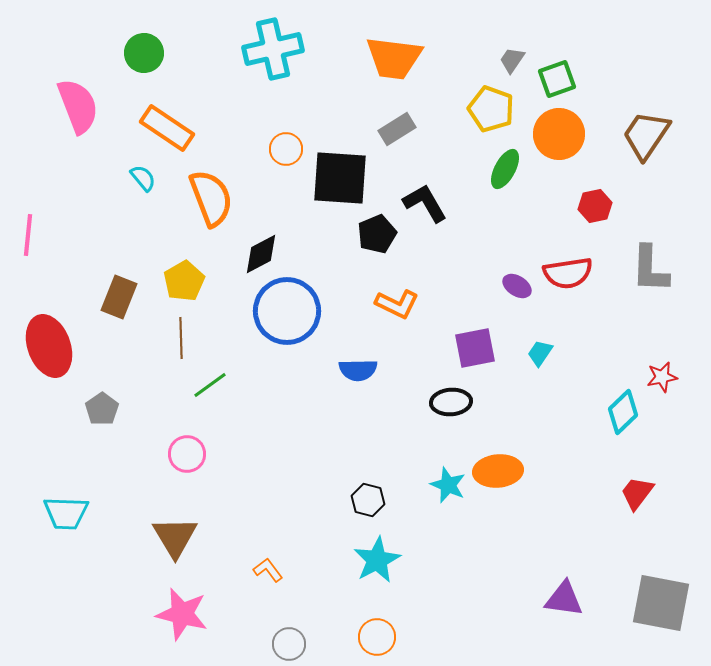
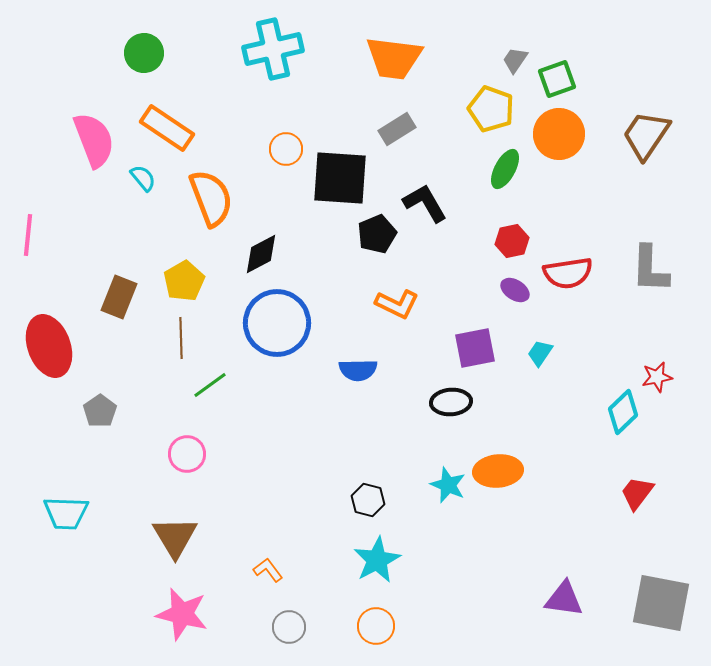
gray trapezoid at (512, 60): moved 3 px right
pink semicircle at (78, 106): moved 16 px right, 34 px down
red hexagon at (595, 206): moved 83 px left, 35 px down
purple ellipse at (517, 286): moved 2 px left, 4 px down
blue circle at (287, 311): moved 10 px left, 12 px down
red star at (662, 377): moved 5 px left
gray pentagon at (102, 409): moved 2 px left, 2 px down
orange circle at (377, 637): moved 1 px left, 11 px up
gray circle at (289, 644): moved 17 px up
